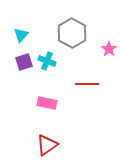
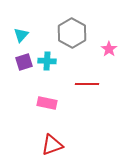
cyan cross: rotated 18 degrees counterclockwise
red triangle: moved 5 px right; rotated 15 degrees clockwise
